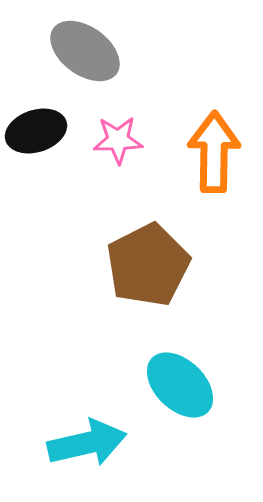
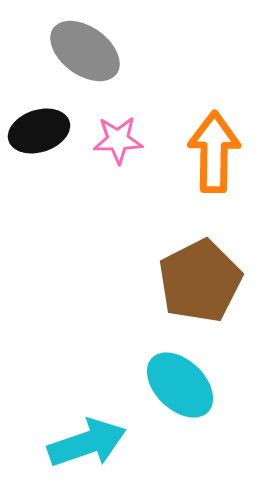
black ellipse: moved 3 px right
brown pentagon: moved 52 px right, 16 px down
cyan arrow: rotated 6 degrees counterclockwise
